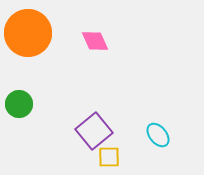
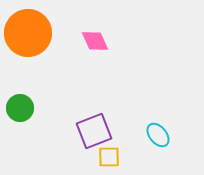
green circle: moved 1 px right, 4 px down
purple square: rotated 18 degrees clockwise
